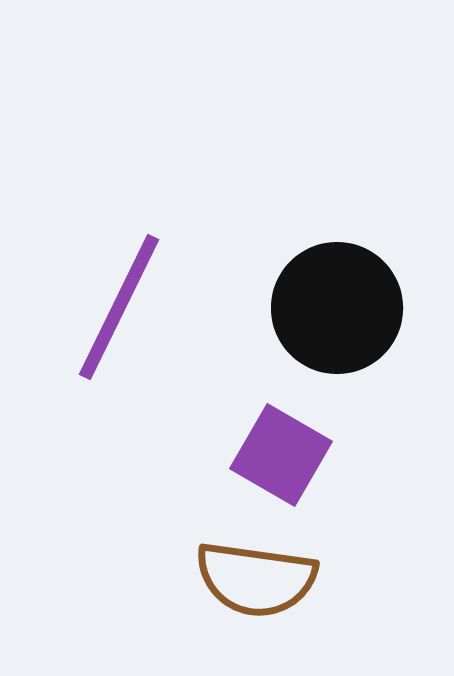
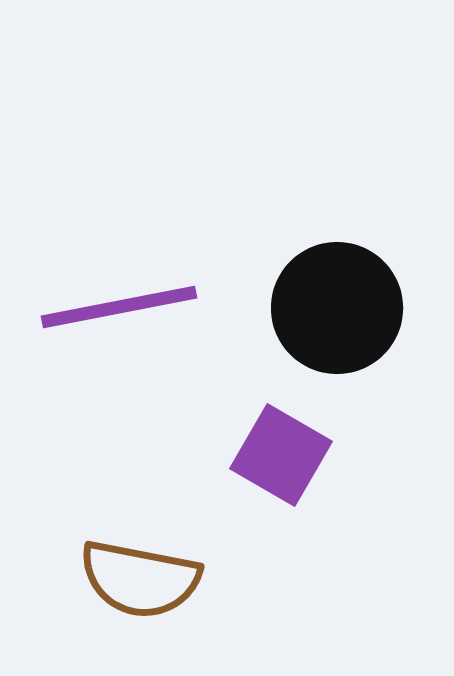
purple line: rotated 53 degrees clockwise
brown semicircle: moved 116 px left; rotated 3 degrees clockwise
